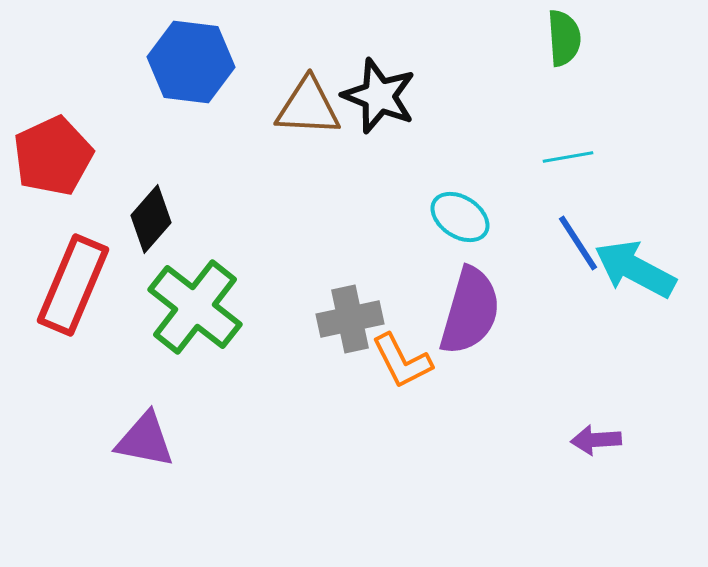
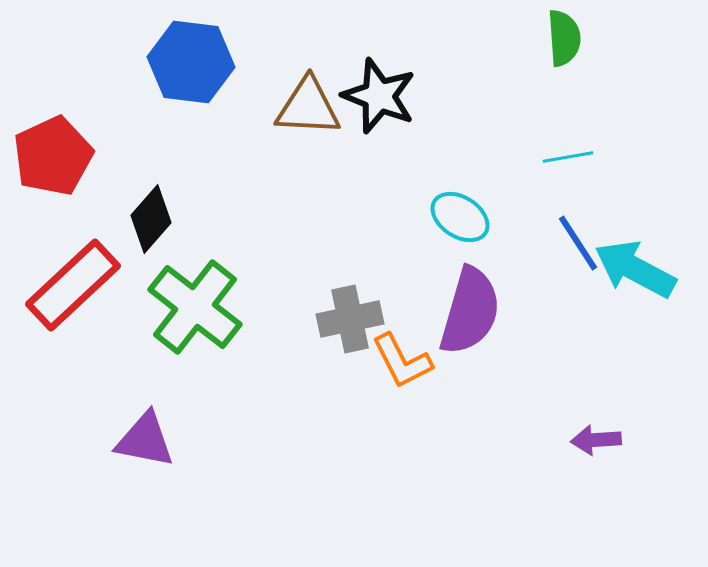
red rectangle: rotated 24 degrees clockwise
